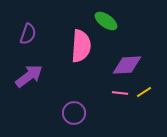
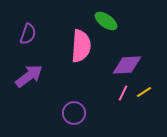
pink line: moved 3 px right; rotated 70 degrees counterclockwise
